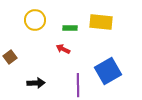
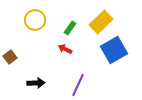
yellow rectangle: rotated 50 degrees counterclockwise
green rectangle: rotated 56 degrees counterclockwise
red arrow: moved 2 px right
blue square: moved 6 px right, 21 px up
purple line: rotated 25 degrees clockwise
